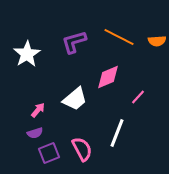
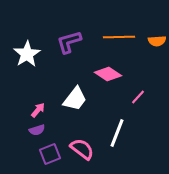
orange line: rotated 28 degrees counterclockwise
purple L-shape: moved 5 px left
pink diamond: moved 3 px up; rotated 56 degrees clockwise
white trapezoid: rotated 12 degrees counterclockwise
purple semicircle: moved 2 px right, 3 px up
pink semicircle: rotated 25 degrees counterclockwise
purple square: moved 1 px right, 1 px down
